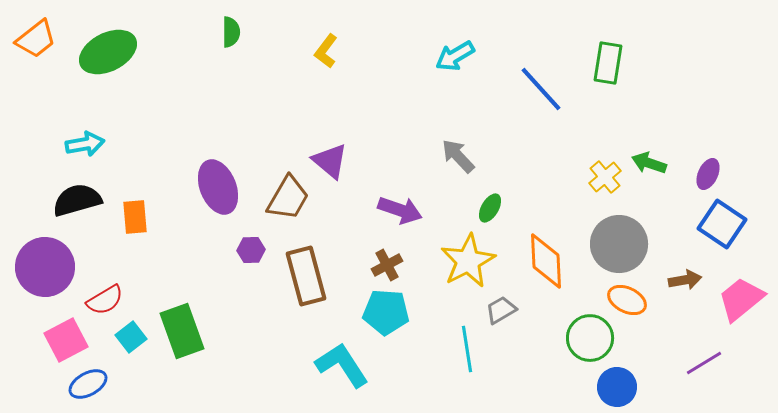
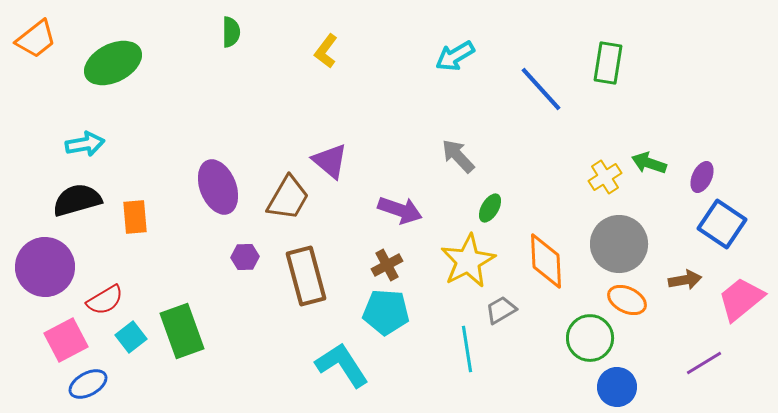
green ellipse at (108, 52): moved 5 px right, 11 px down
purple ellipse at (708, 174): moved 6 px left, 3 px down
yellow cross at (605, 177): rotated 8 degrees clockwise
purple hexagon at (251, 250): moved 6 px left, 7 px down
